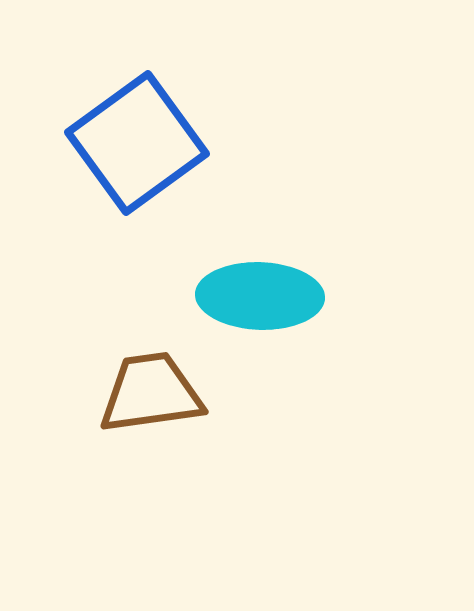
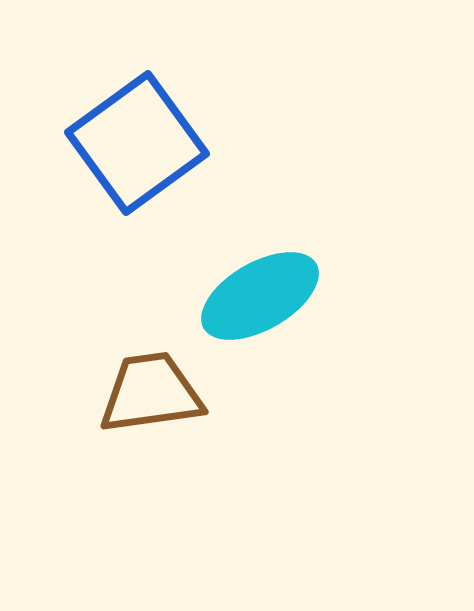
cyan ellipse: rotated 32 degrees counterclockwise
